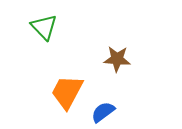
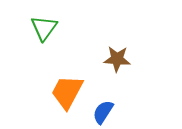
green triangle: moved 1 px down; rotated 20 degrees clockwise
blue semicircle: rotated 20 degrees counterclockwise
